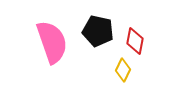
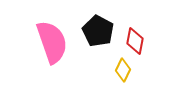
black pentagon: rotated 16 degrees clockwise
